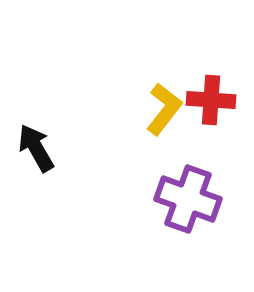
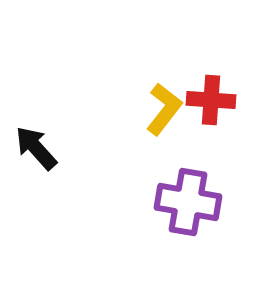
black arrow: rotated 12 degrees counterclockwise
purple cross: moved 3 px down; rotated 10 degrees counterclockwise
